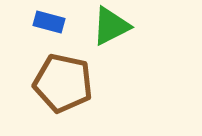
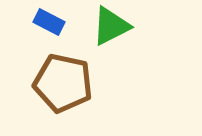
blue rectangle: rotated 12 degrees clockwise
